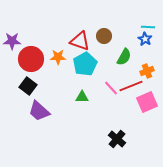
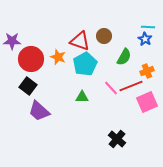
orange star: rotated 21 degrees clockwise
